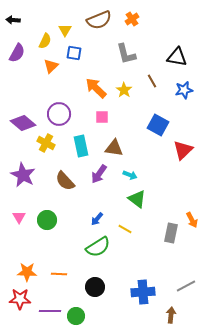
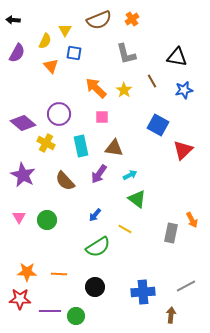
orange triangle at (51, 66): rotated 28 degrees counterclockwise
cyan arrow at (130, 175): rotated 48 degrees counterclockwise
blue arrow at (97, 219): moved 2 px left, 4 px up
